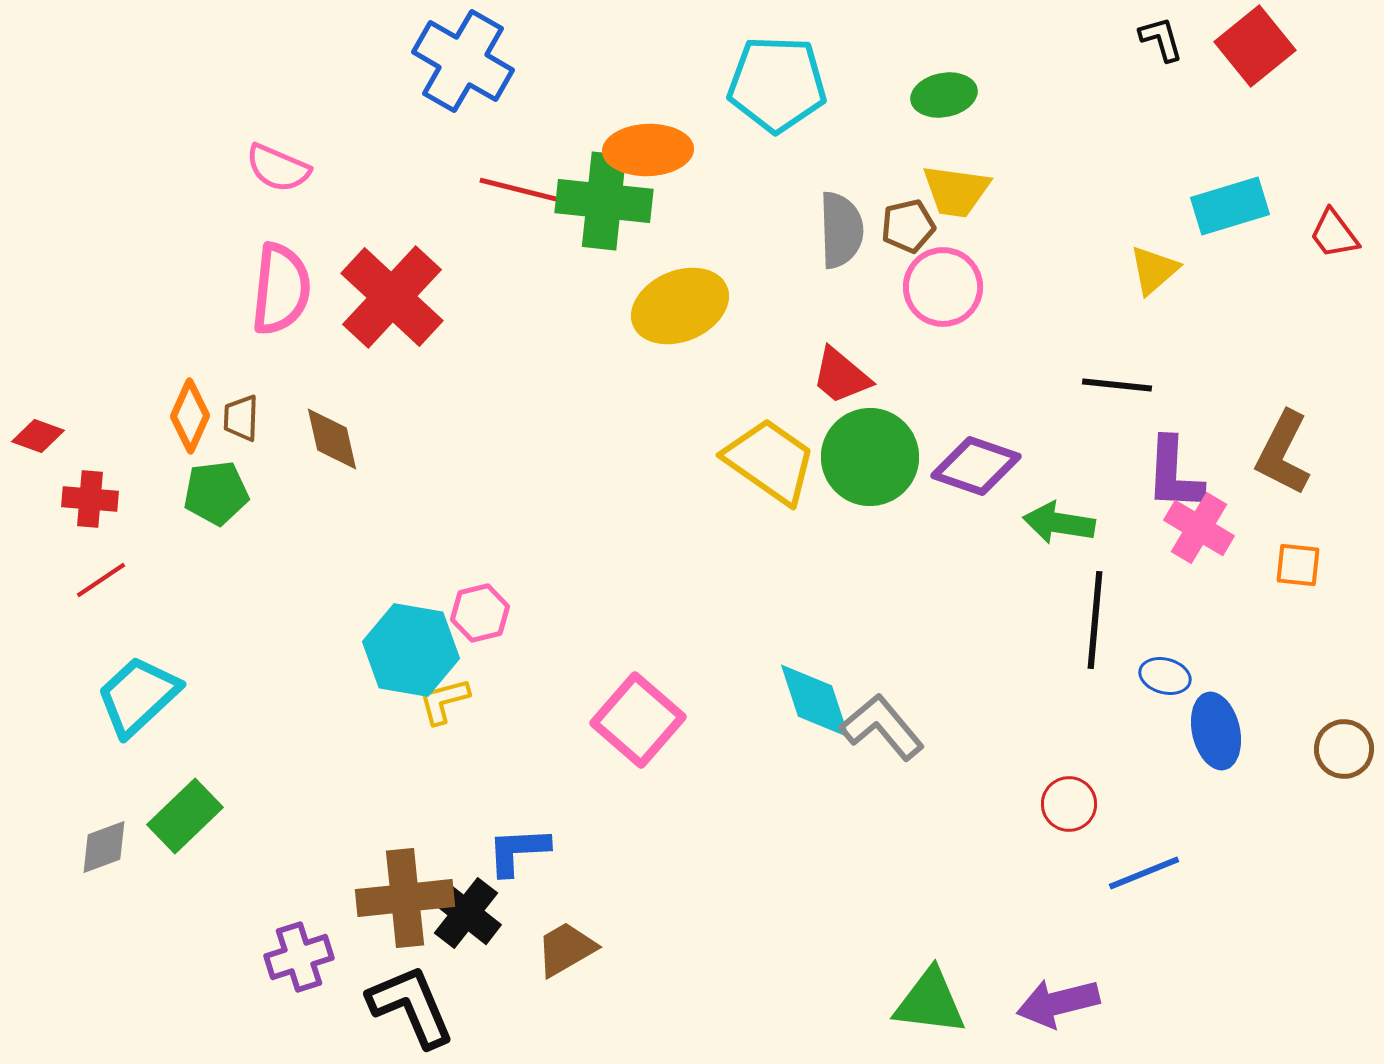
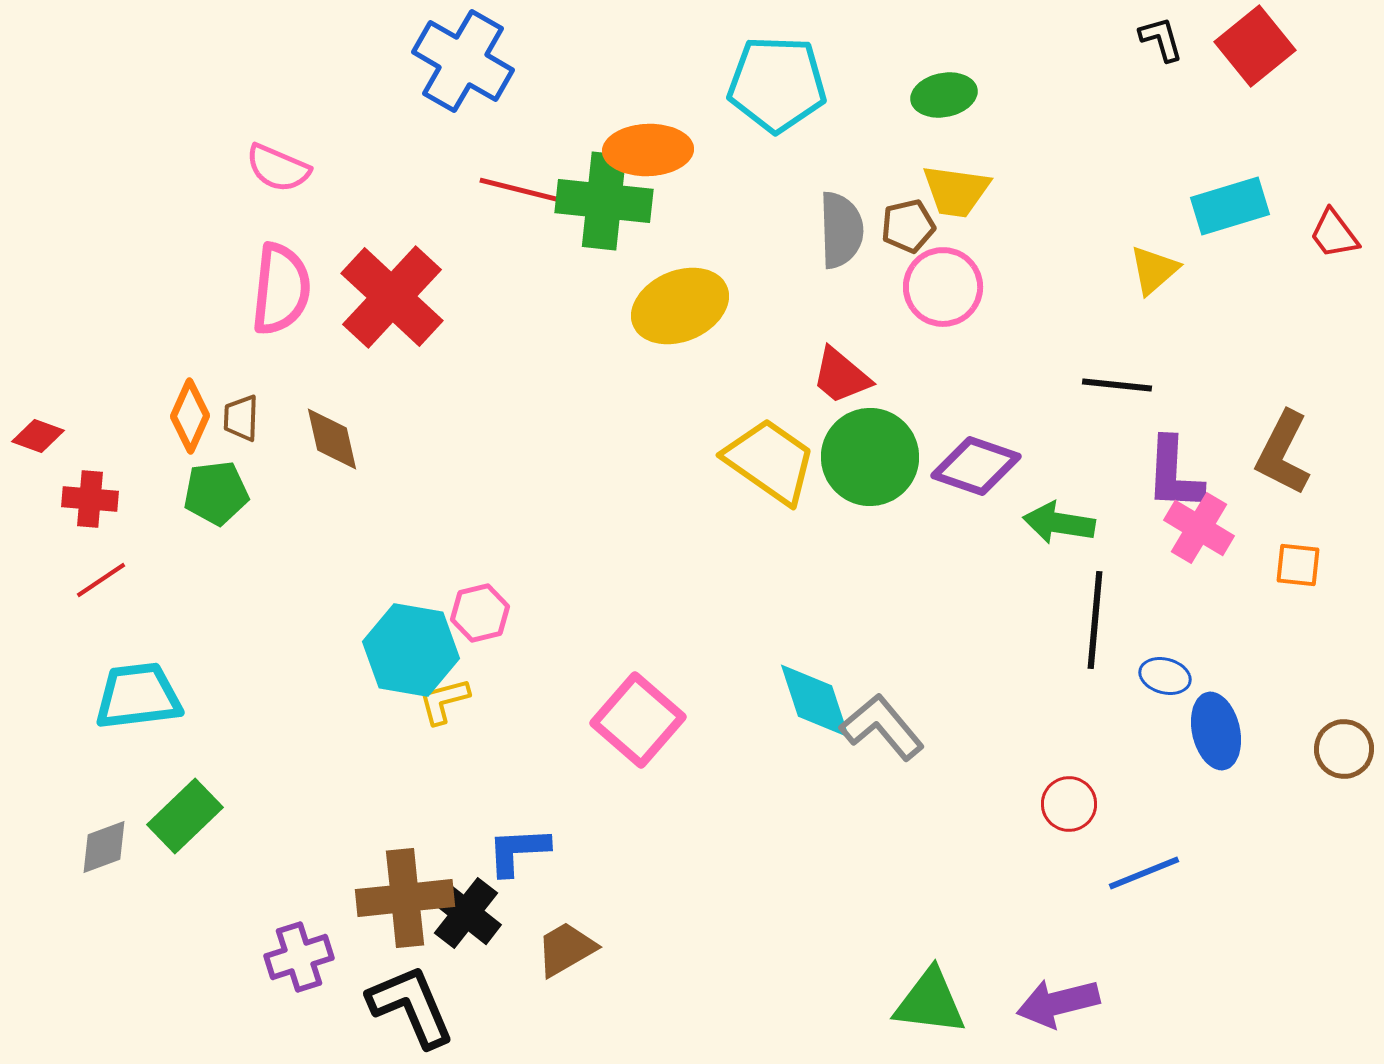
cyan trapezoid at (138, 696): rotated 36 degrees clockwise
